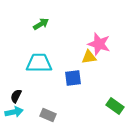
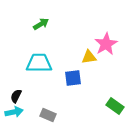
pink star: moved 7 px right; rotated 25 degrees clockwise
